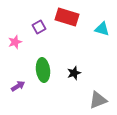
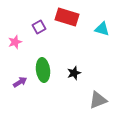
purple arrow: moved 2 px right, 4 px up
